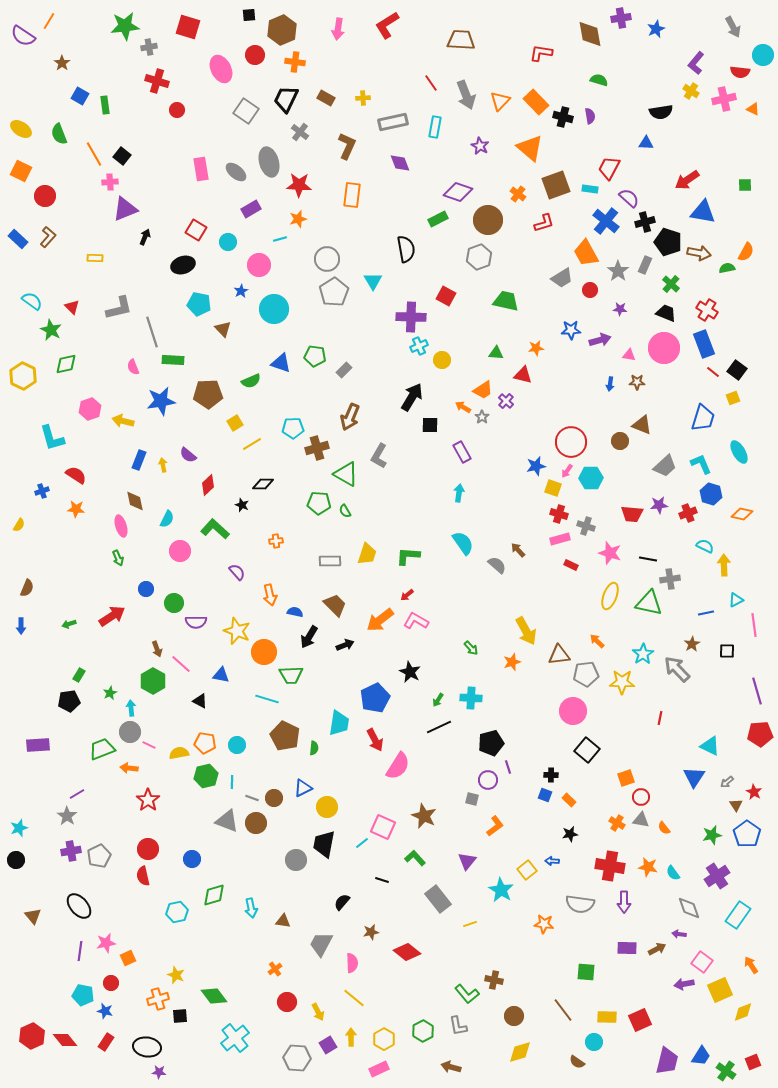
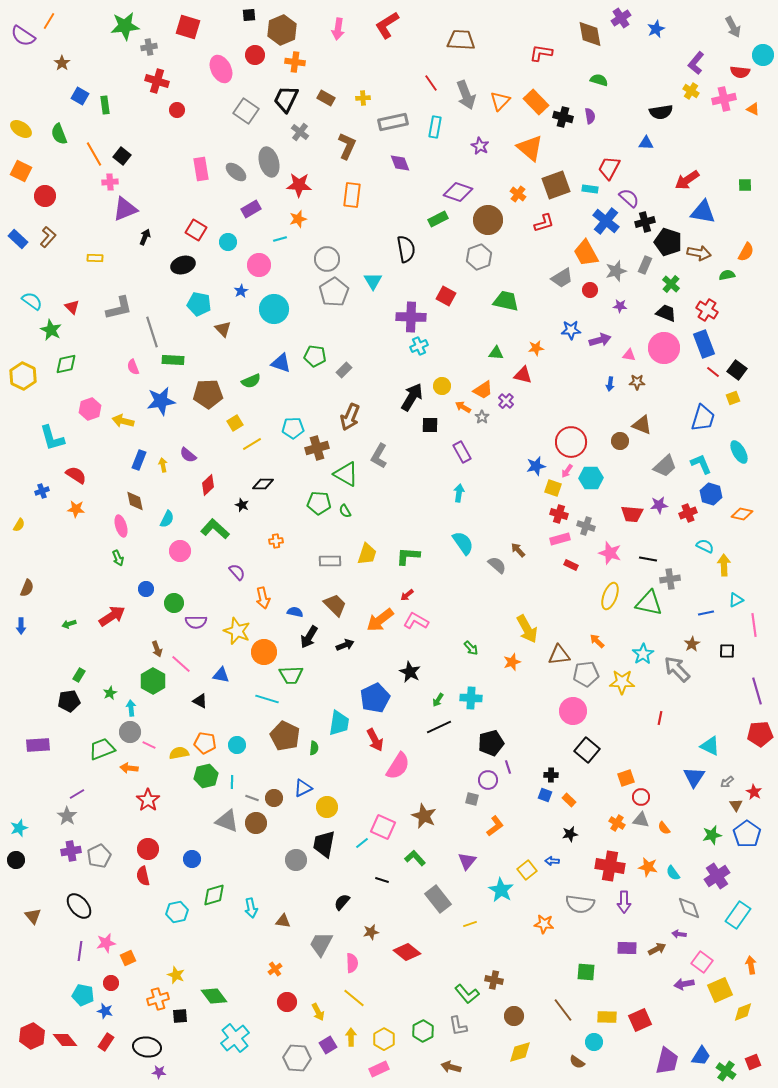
purple cross at (621, 18): rotated 24 degrees counterclockwise
green semicircle at (727, 268): moved 7 px down
gray star at (618, 271): moved 2 px left; rotated 20 degrees clockwise
purple star at (620, 309): moved 3 px up
yellow circle at (442, 360): moved 26 px down
orange arrow at (270, 595): moved 7 px left, 3 px down
yellow arrow at (526, 631): moved 1 px right, 2 px up
orange arrow at (751, 965): rotated 24 degrees clockwise
